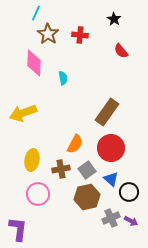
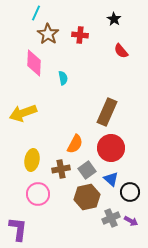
brown rectangle: rotated 12 degrees counterclockwise
black circle: moved 1 px right
